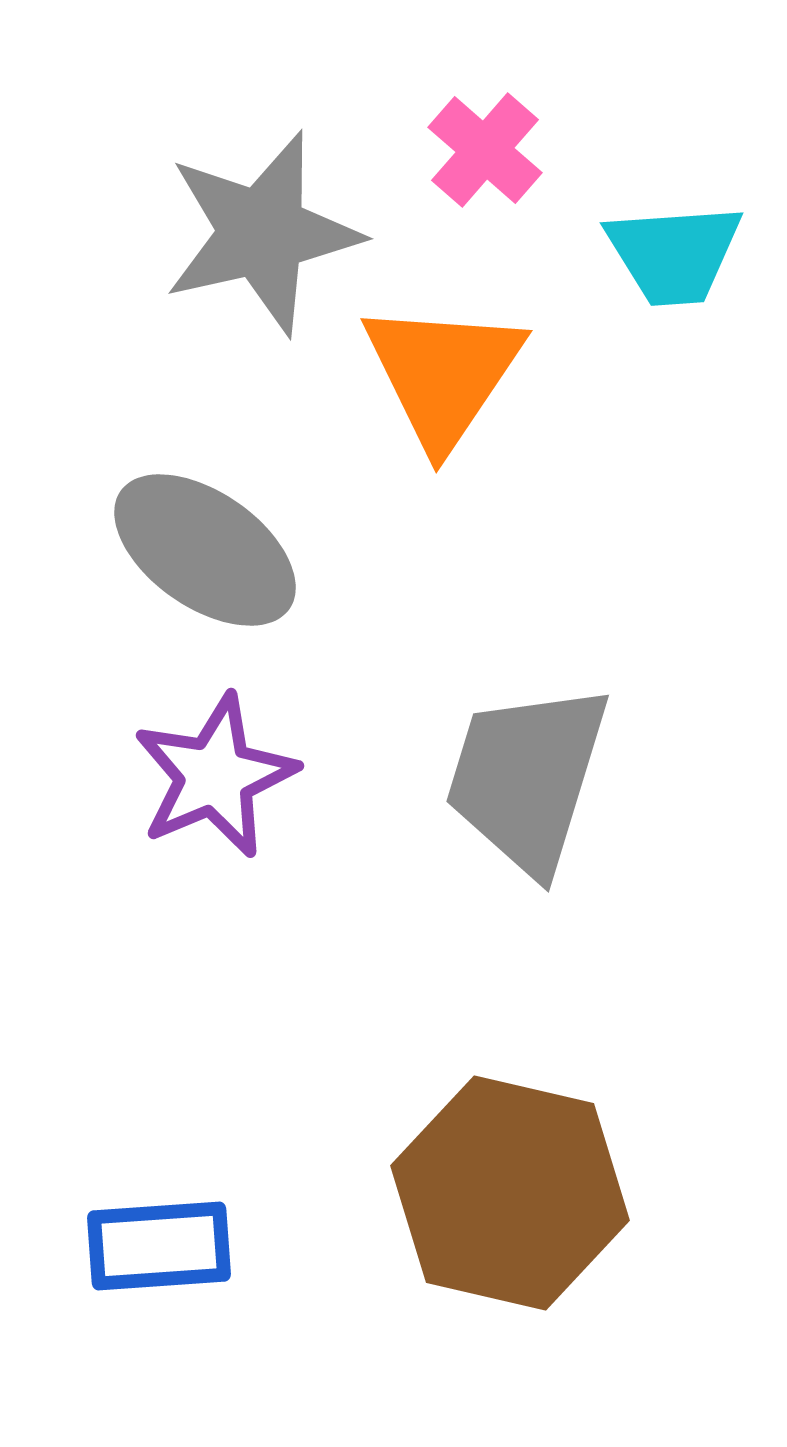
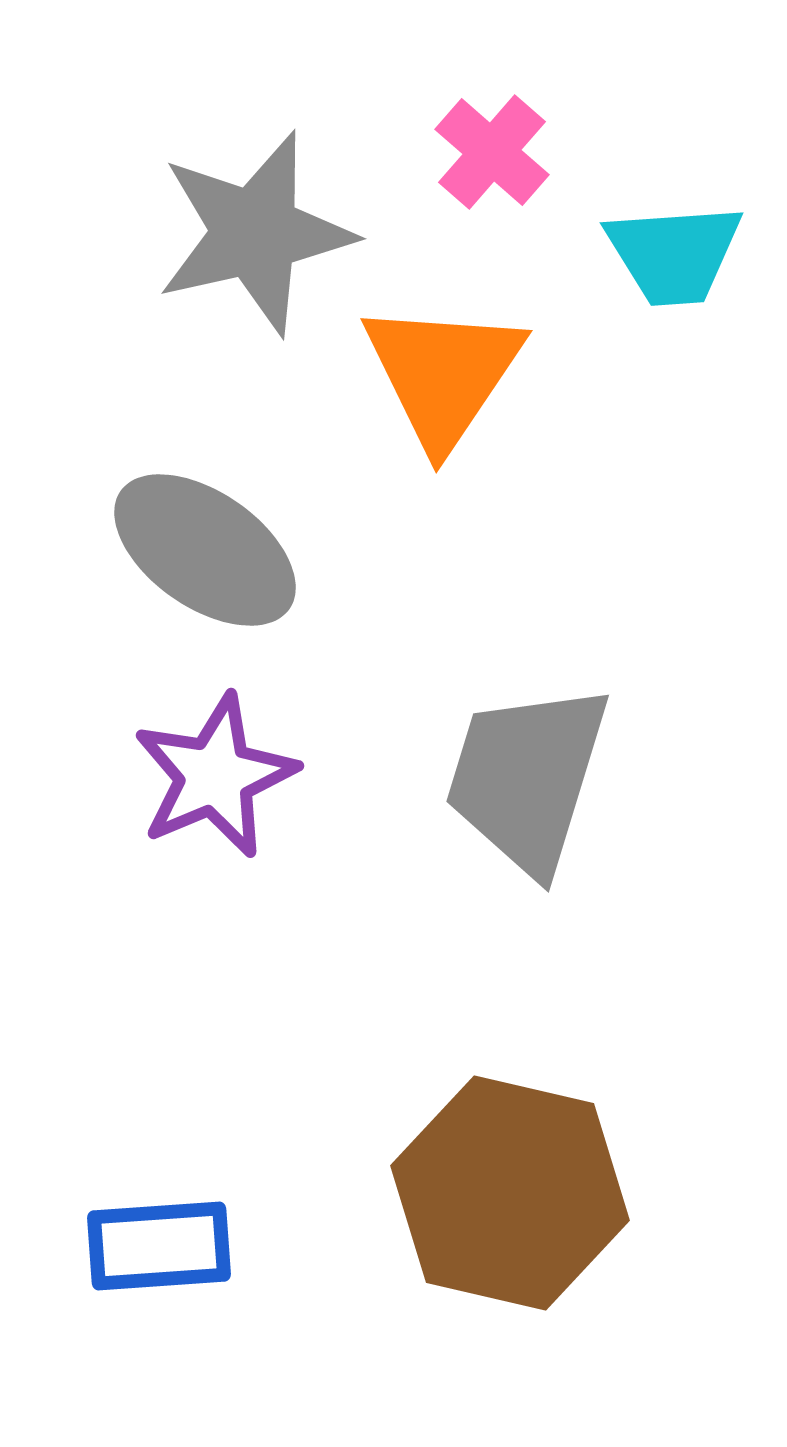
pink cross: moved 7 px right, 2 px down
gray star: moved 7 px left
